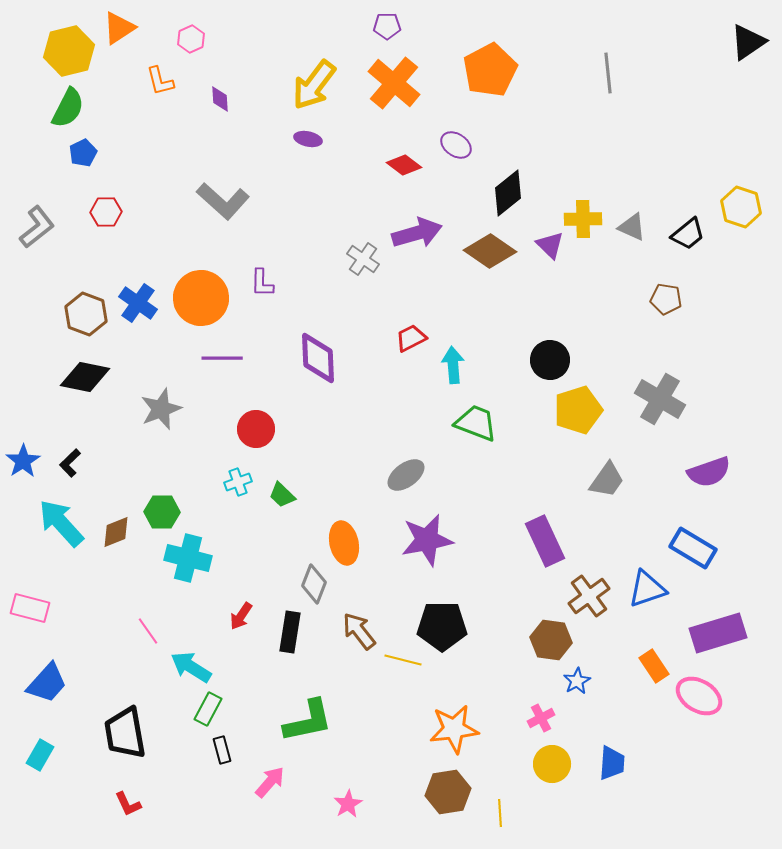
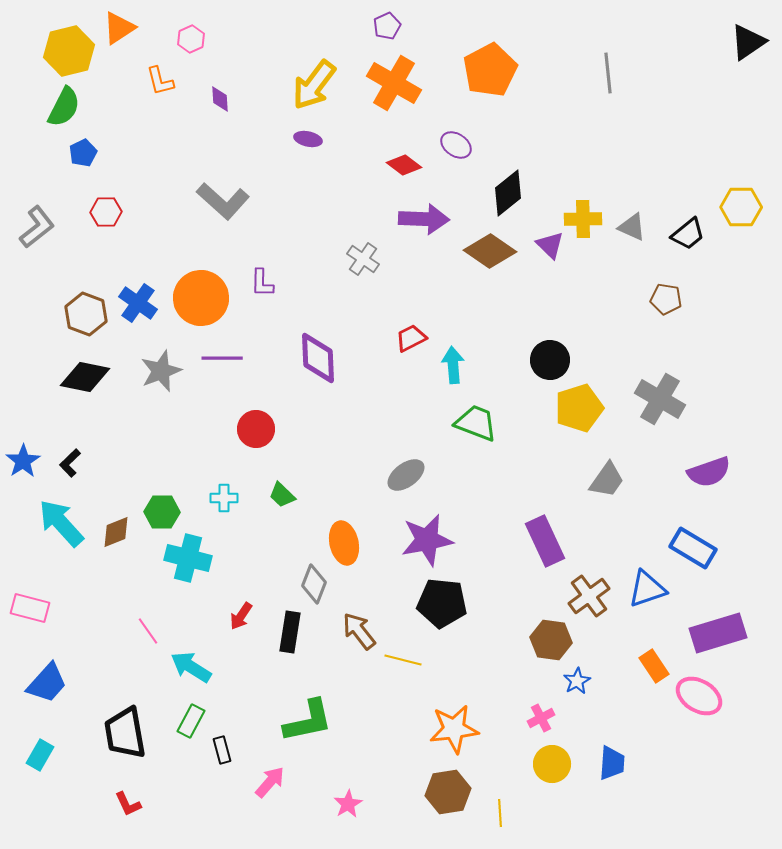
purple pentagon at (387, 26): rotated 24 degrees counterclockwise
orange cross at (394, 83): rotated 10 degrees counterclockwise
green semicircle at (68, 108): moved 4 px left, 1 px up
yellow hexagon at (741, 207): rotated 18 degrees counterclockwise
purple arrow at (417, 233): moved 7 px right, 14 px up; rotated 18 degrees clockwise
gray star at (161, 409): moved 38 px up
yellow pentagon at (578, 410): moved 1 px right, 2 px up
cyan cross at (238, 482): moved 14 px left, 16 px down; rotated 20 degrees clockwise
black pentagon at (442, 626): moved 23 px up; rotated 6 degrees clockwise
green rectangle at (208, 709): moved 17 px left, 12 px down
